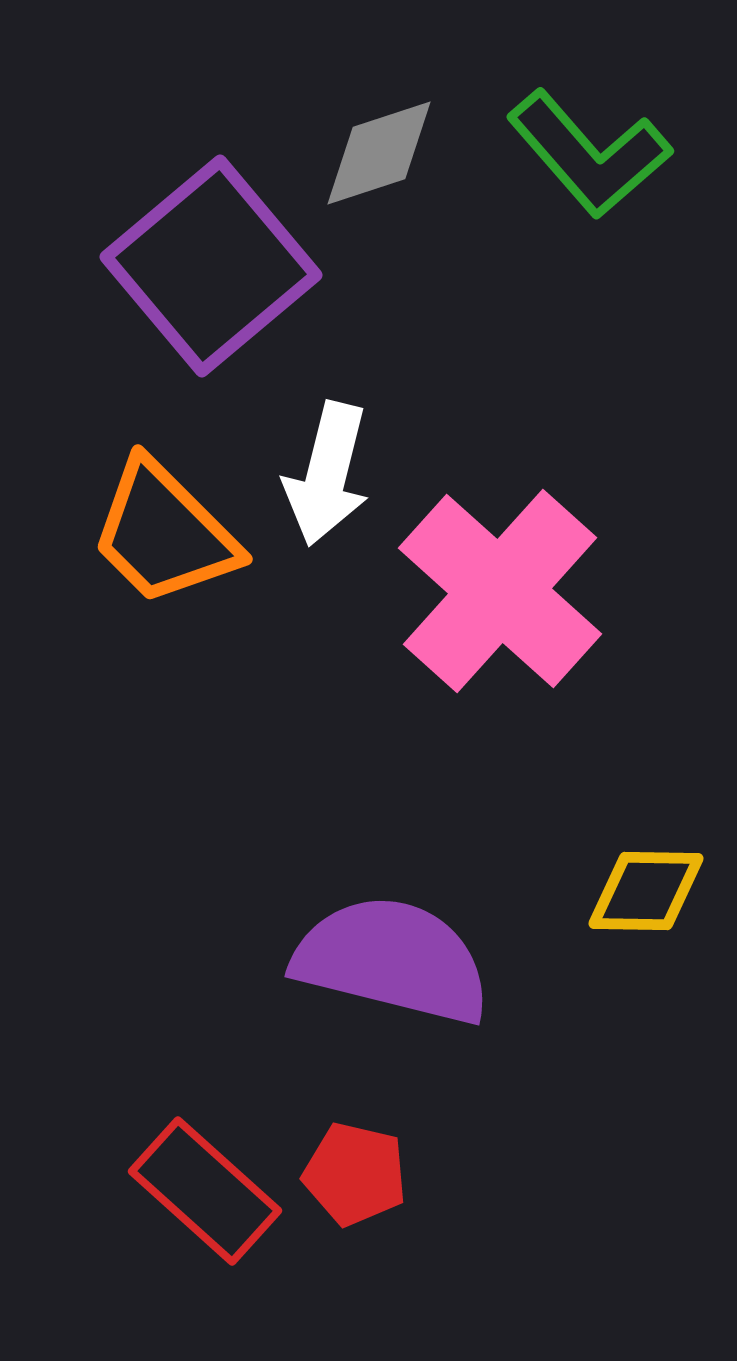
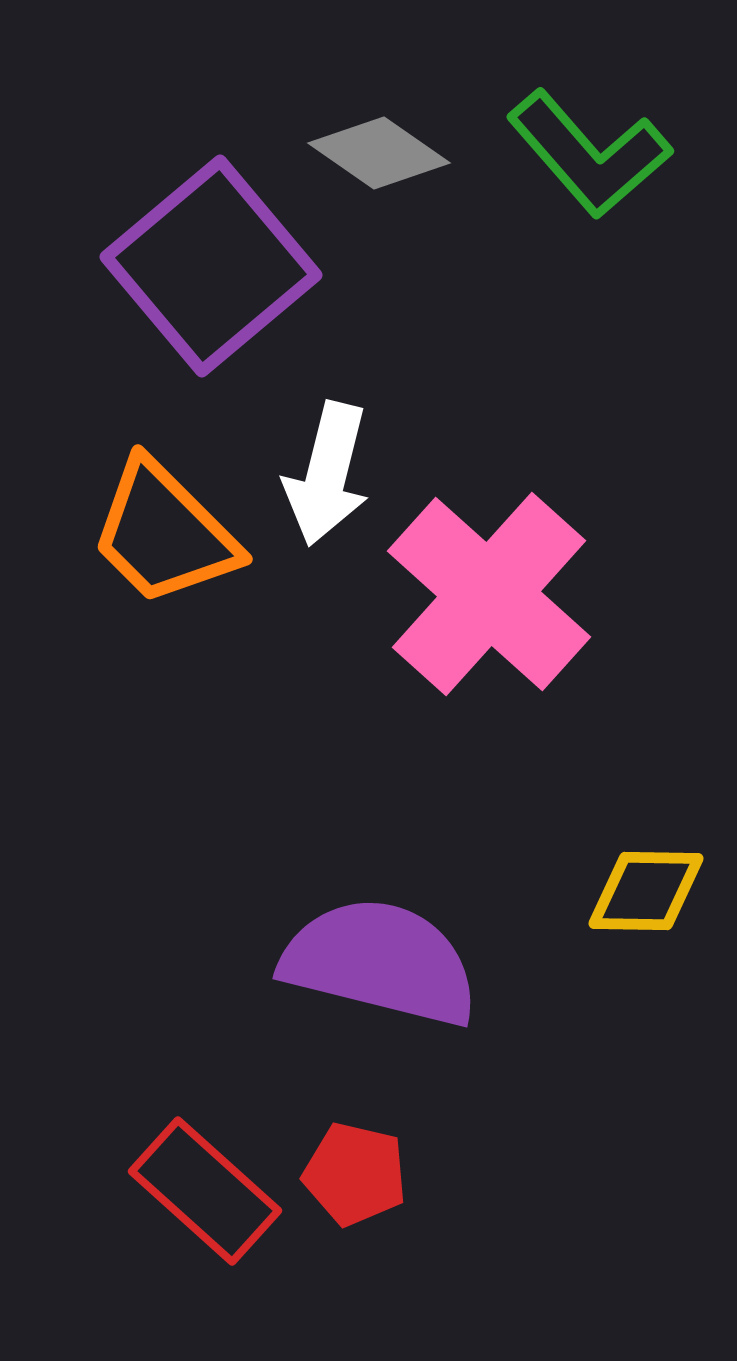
gray diamond: rotated 53 degrees clockwise
pink cross: moved 11 px left, 3 px down
purple semicircle: moved 12 px left, 2 px down
